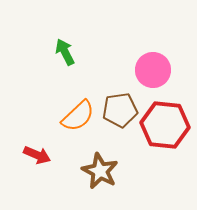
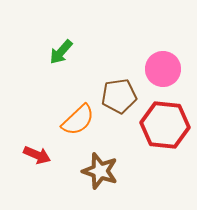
green arrow: moved 4 px left; rotated 112 degrees counterclockwise
pink circle: moved 10 px right, 1 px up
brown pentagon: moved 1 px left, 14 px up
orange semicircle: moved 4 px down
brown star: rotated 9 degrees counterclockwise
